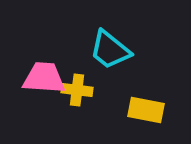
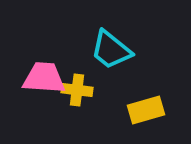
cyan trapezoid: moved 1 px right
yellow rectangle: rotated 27 degrees counterclockwise
